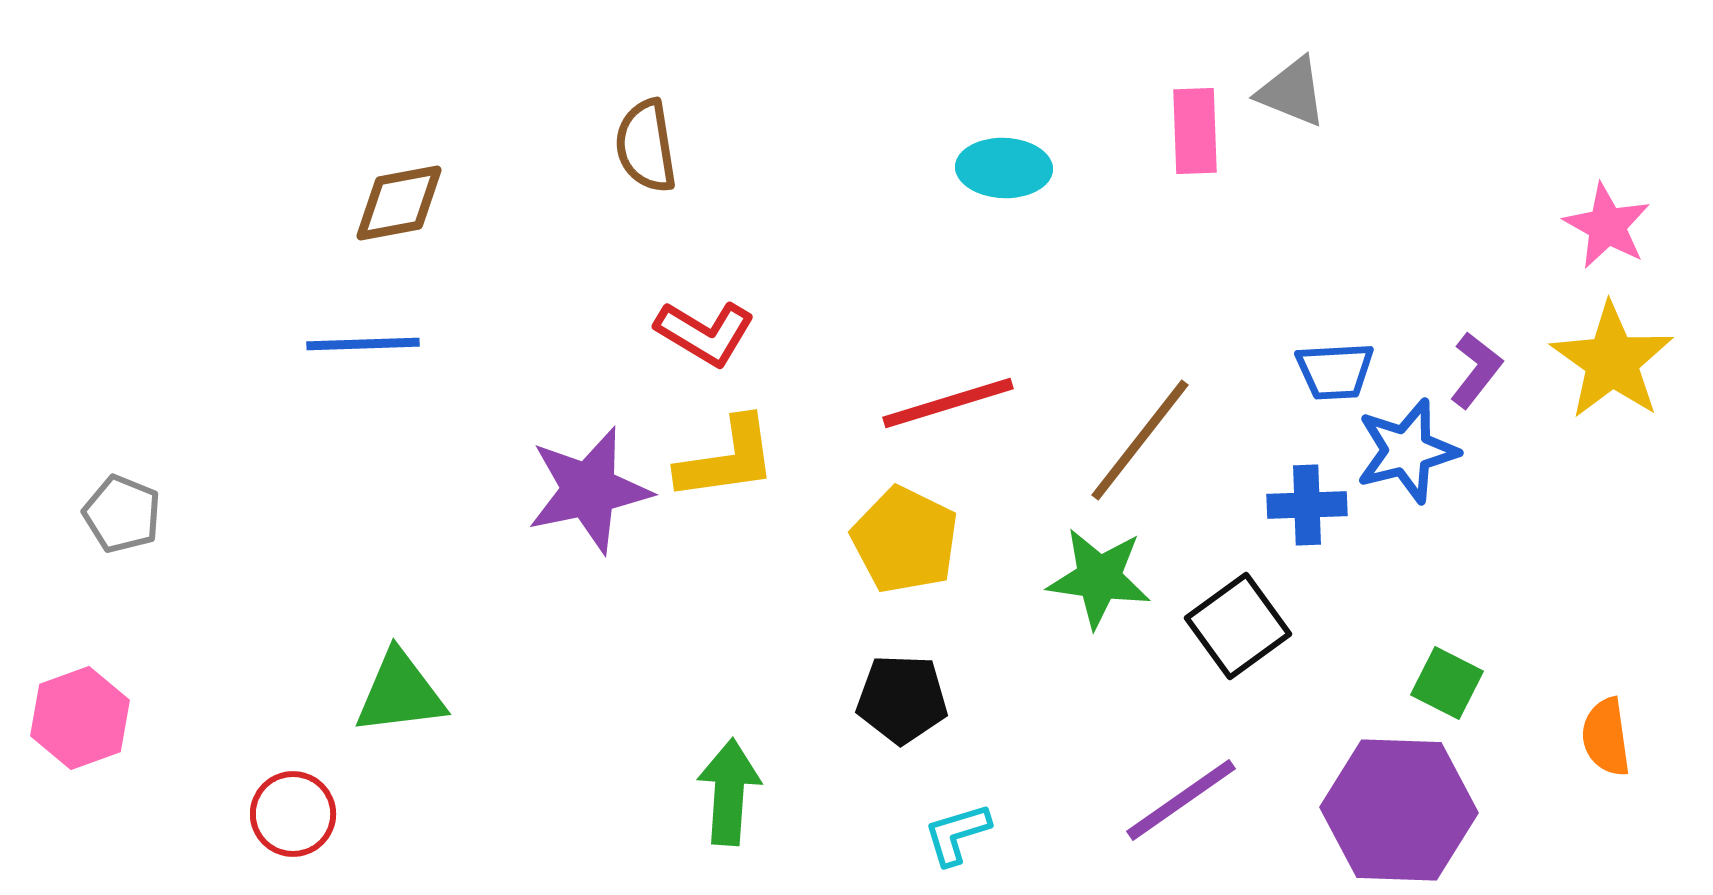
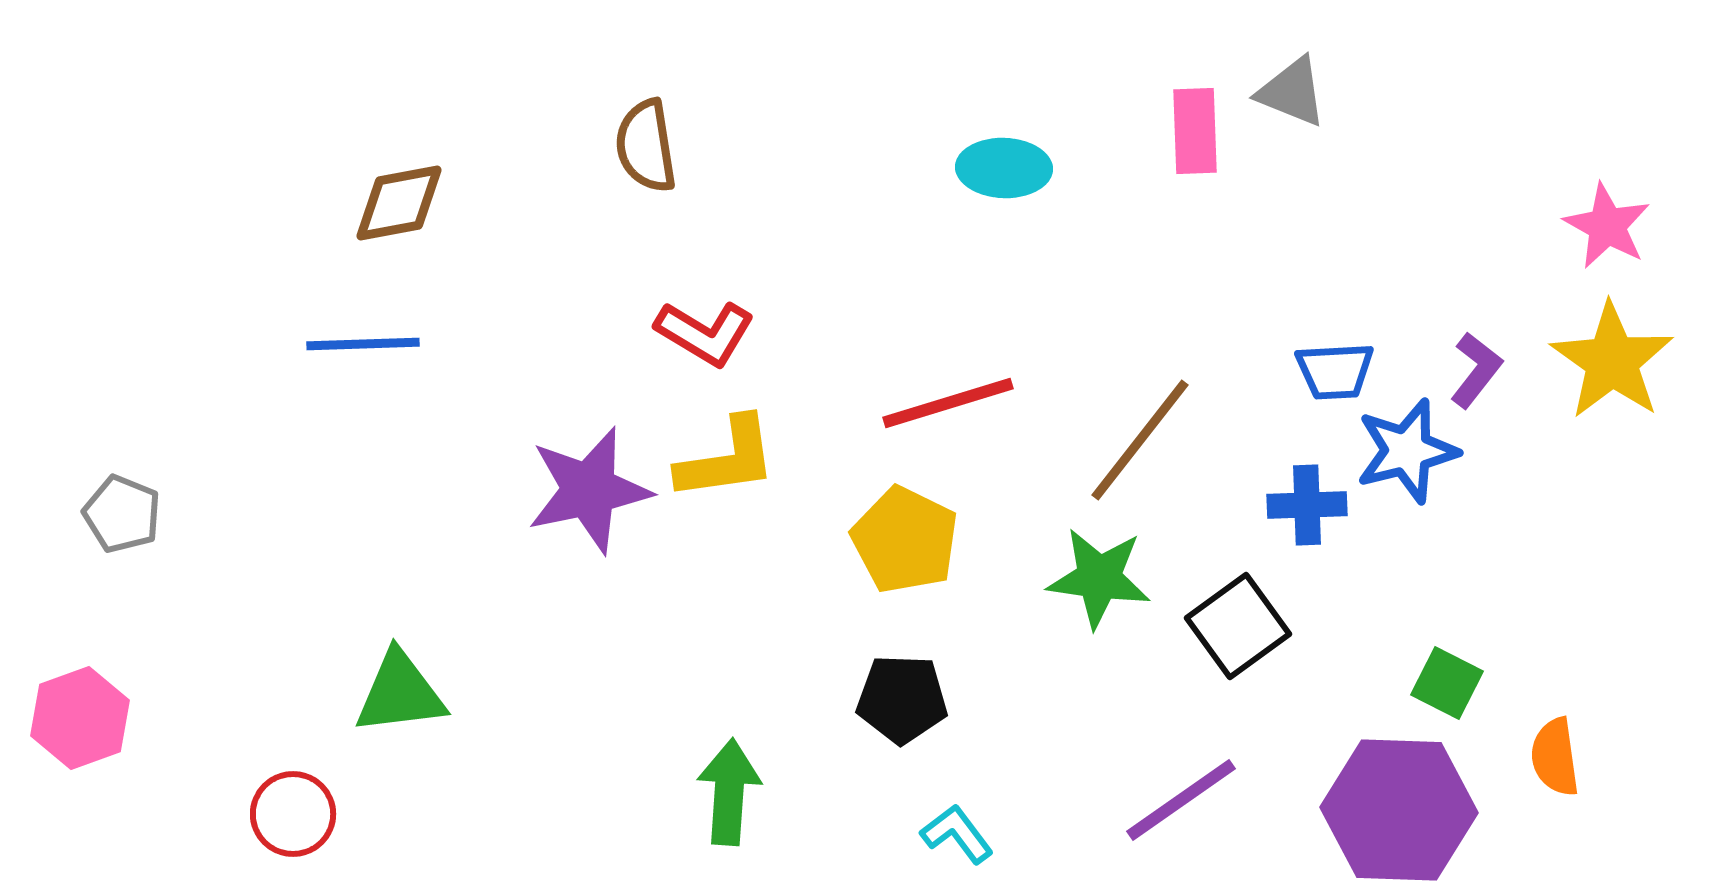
orange semicircle: moved 51 px left, 20 px down
cyan L-shape: rotated 70 degrees clockwise
